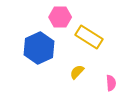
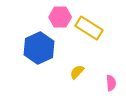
yellow rectangle: moved 9 px up
